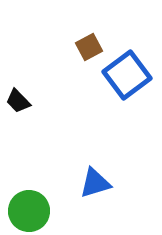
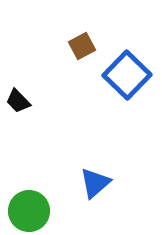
brown square: moved 7 px left, 1 px up
blue square: rotated 9 degrees counterclockwise
blue triangle: rotated 24 degrees counterclockwise
